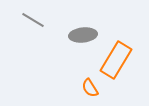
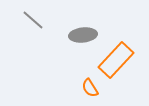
gray line: rotated 10 degrees clockwise
orange rectangle: rotated 12 degrees clockwise
